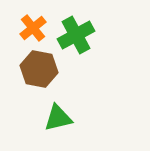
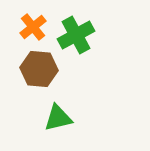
orange cross: moved 1 px up
brown hexagon: rotated 6 degrees counterclockwise
